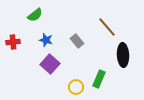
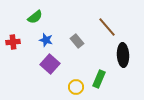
green semicircle: moved 2 px down
